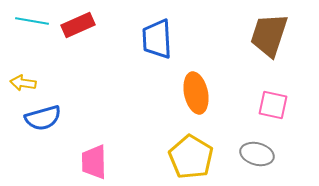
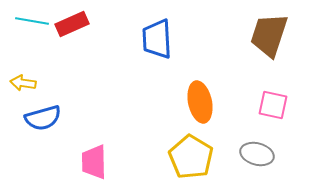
red rectangle: moved 6 px left, 1 px up
orange ellipse: moved 4 px right, 9 px down
